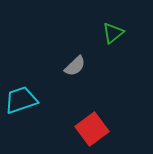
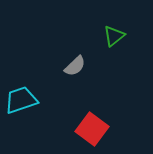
green triangle: moved 1 px right, 3 px down
red square: rotated 16 degrees counterclockwise
